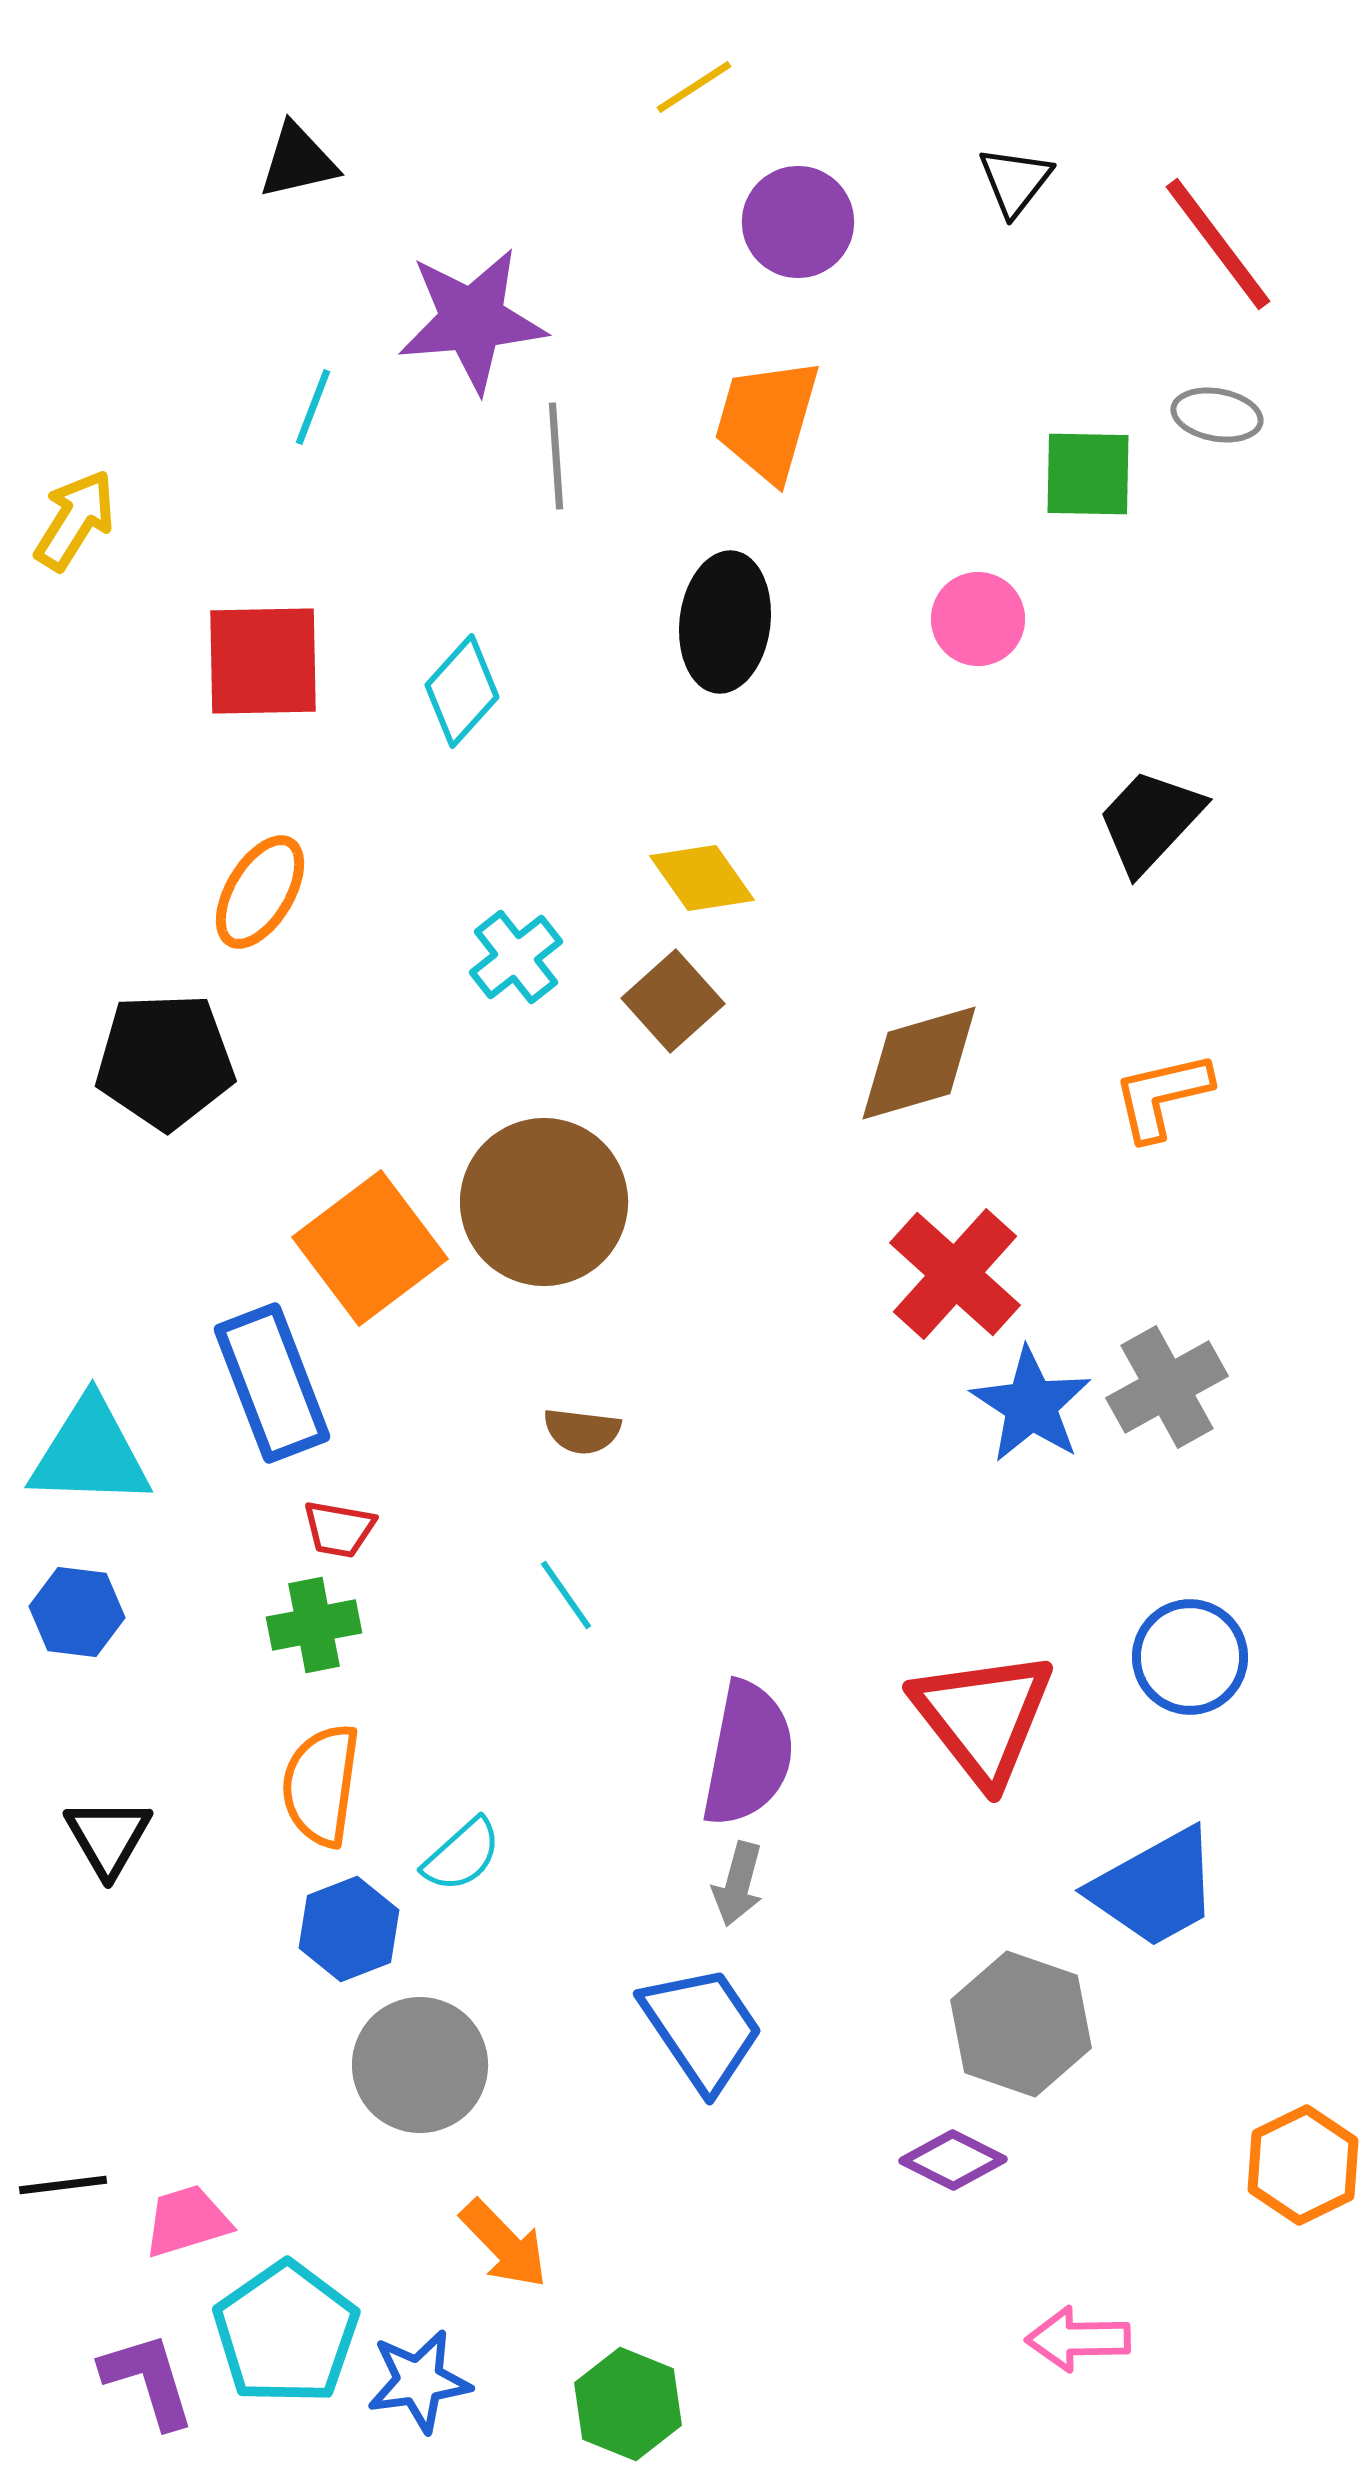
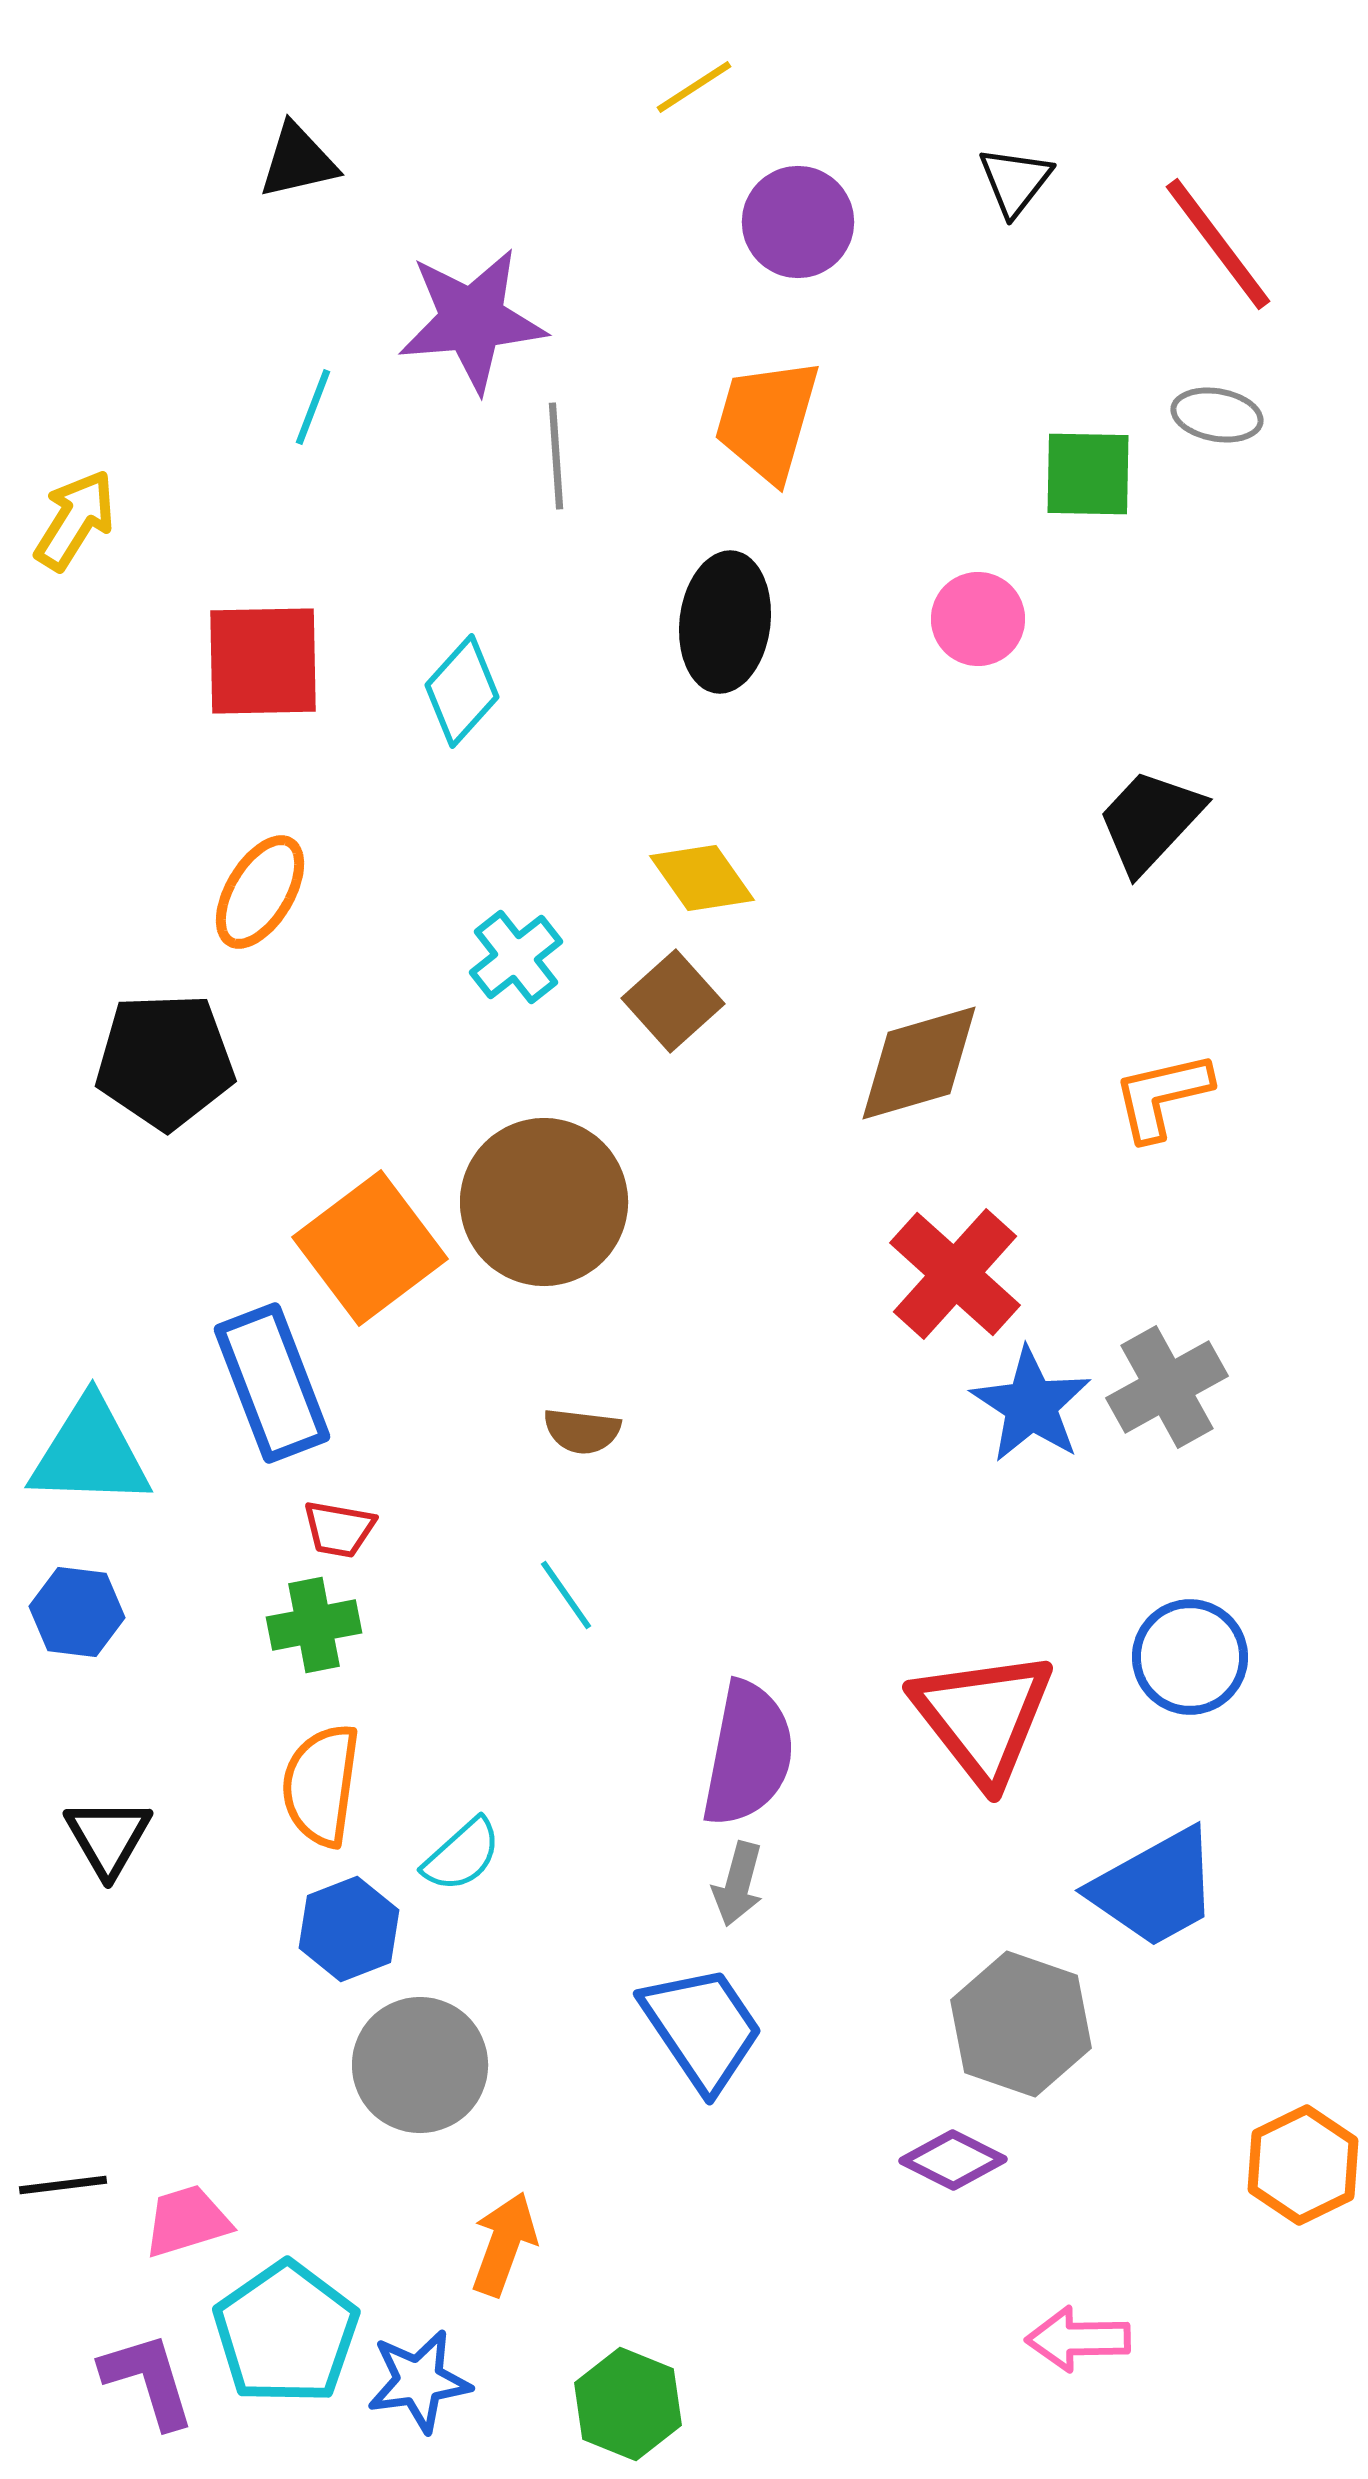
orange arrow at (504, 2244): rotated 116 degrees counterclockwise
